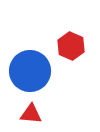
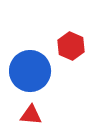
red triangle: moved 1 px down
